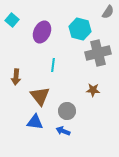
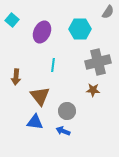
cyan hexagon: rotated 15 degrees counterclockwise
gray cross: moved 9 px down
